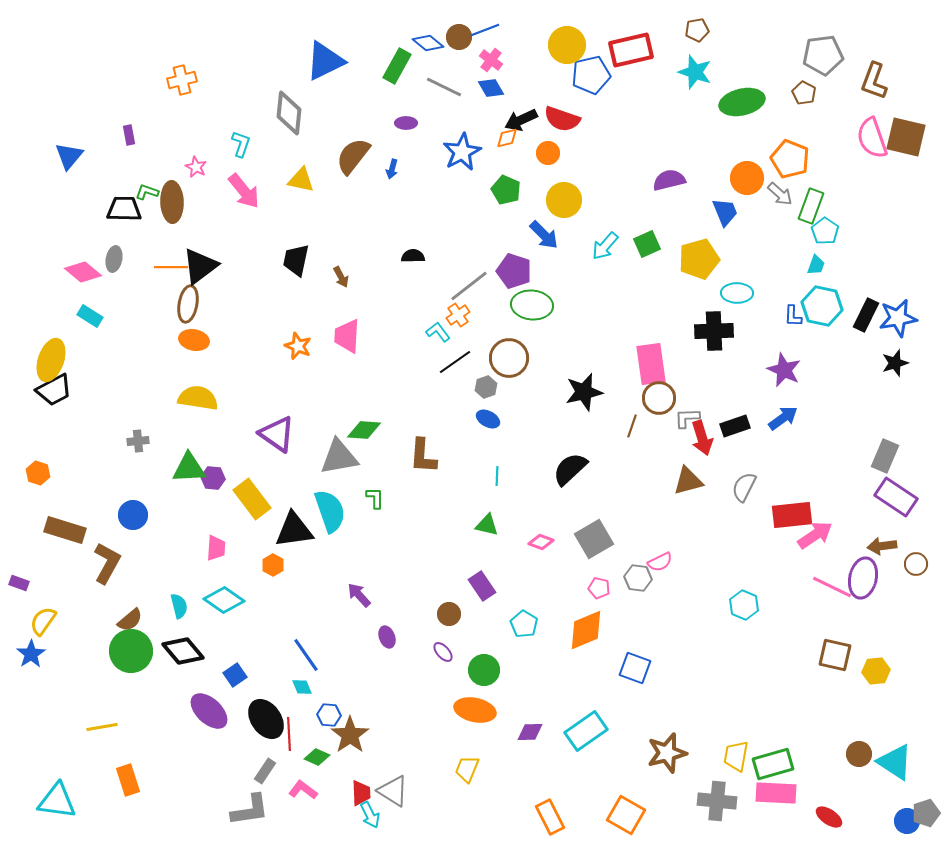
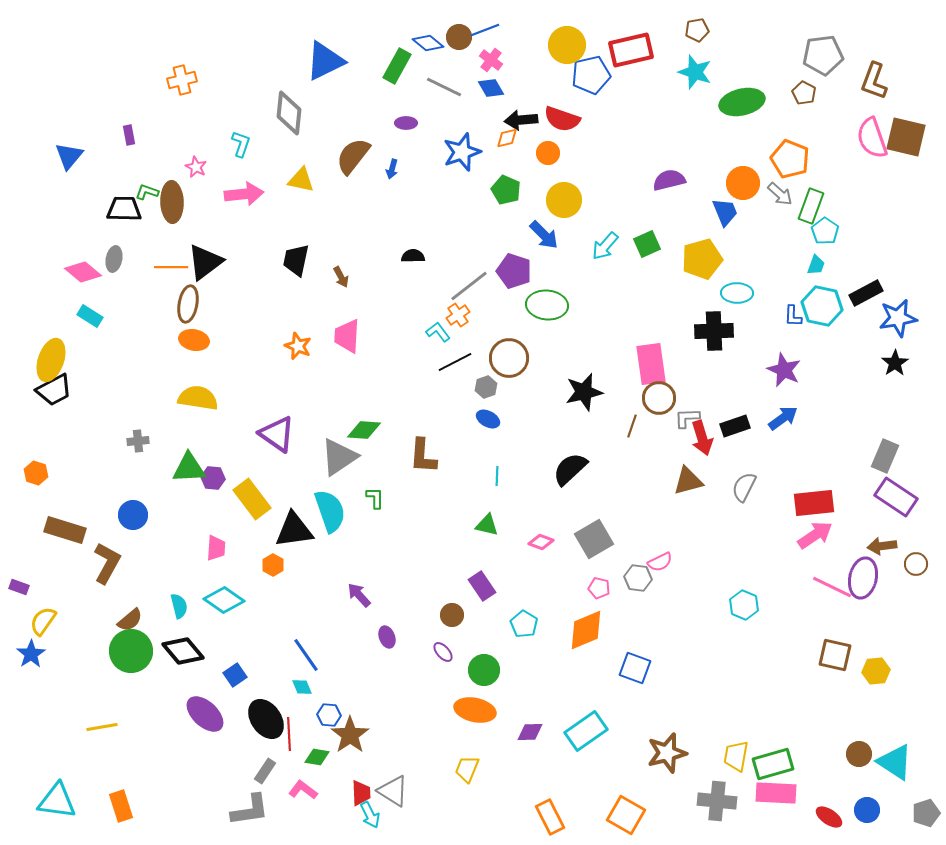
black arrow at (521, 120): rotated 20 degrees clockwise
blue star at (462, 152): rotated 9 degrees clockwise
orange circle at (747, 178): moved 4 px left, 5 px down
pink arrow at (244, 191): moved 3 px down; rotated 57 degrees counterclockwise
yellow pentagon at (699, 259): moved 3 px right
black triangle at (200, 266): moved 5 px right, 4 px up
green ellipse at (532, 305): moved 15 px right
black rectangle at (866, 315): moved 22 px up; rotated 36 degrees clockwise
black line at (455, 362): rotated 8 degrees clockwise
black star at (895, 363): rotated 16 degrees counterclockwise
gray triangle at (339, 457): rotated 24 degrees counterclockwise
orange hexagon at (38, 473): moved 2 px left
red rectangle at (792, 515): moved 22 px right, 12 px up
purple rectangle at (19, 583): moved 4 px down
brown circle at (449, 614): moved 3 px right, 1 px down
purple ellipse at (209, 711): moved 4 px left, 3 px down
green diamond at (317, 757): rotated 15 degrees counterclockwise
orange rectangle at (128, 780): moved 7 px left, 26 px down
blue circle at (907, 821): moved 40 px left, 11 px up
